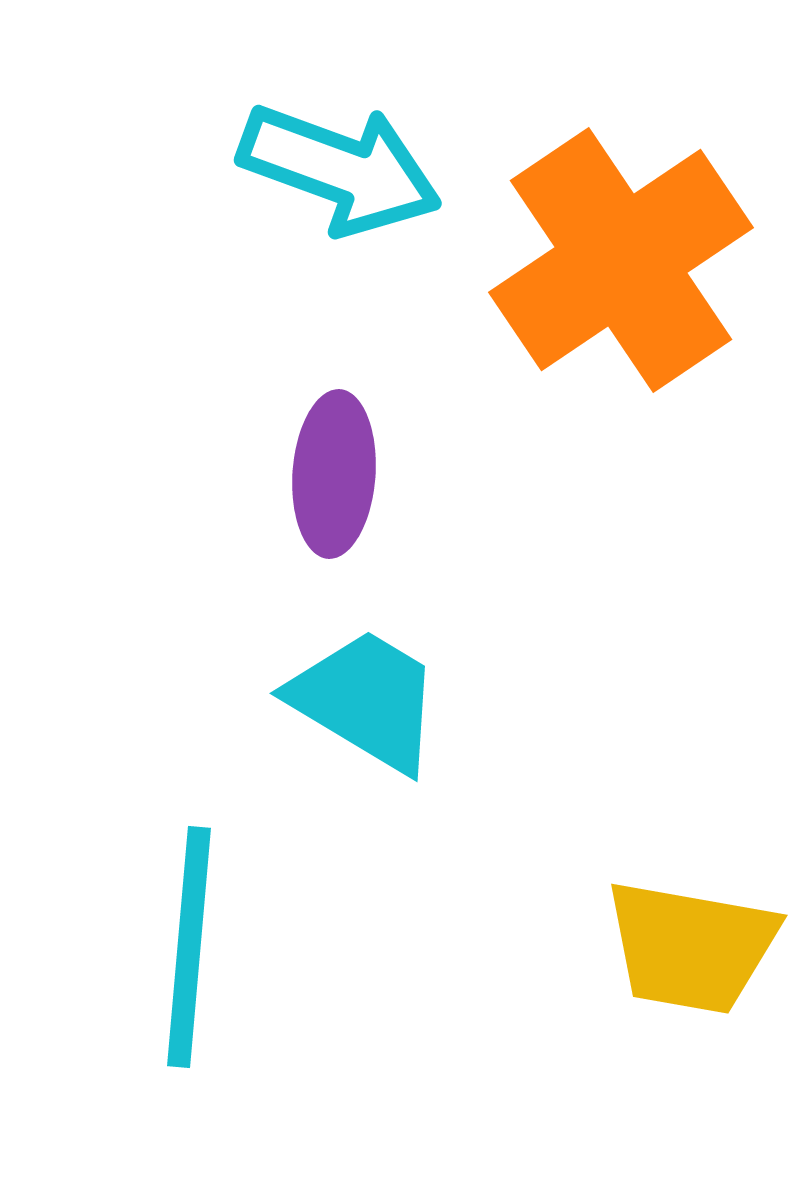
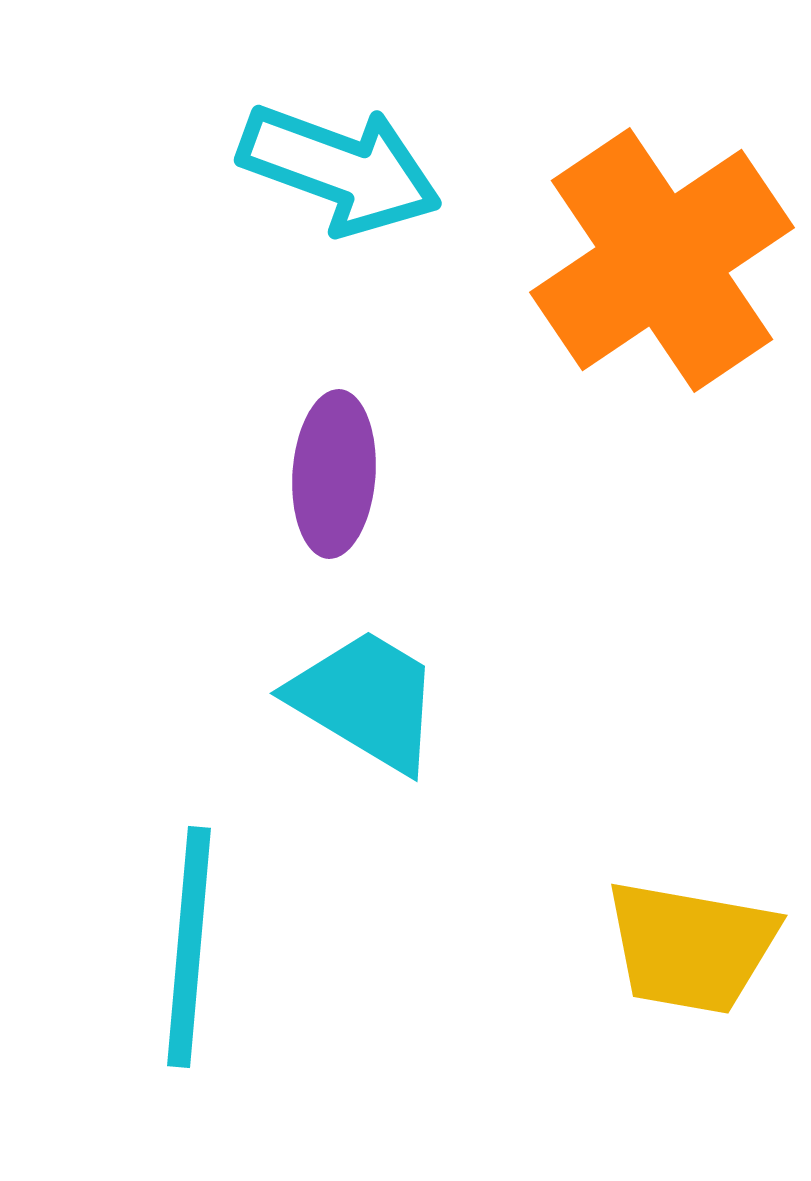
orange cross: moved 41 px right
